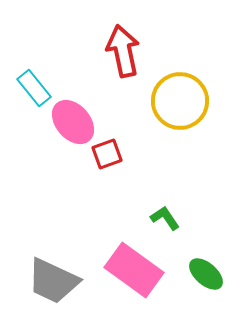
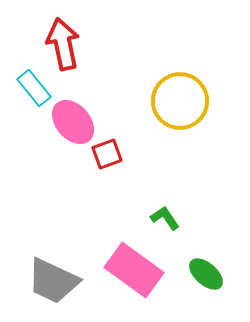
red arrow: moved 60 px left, 7 px up
